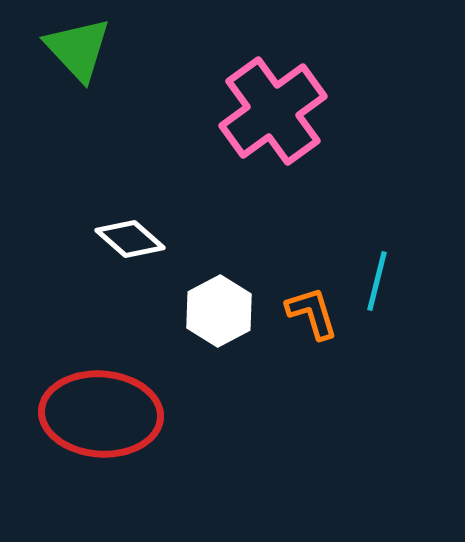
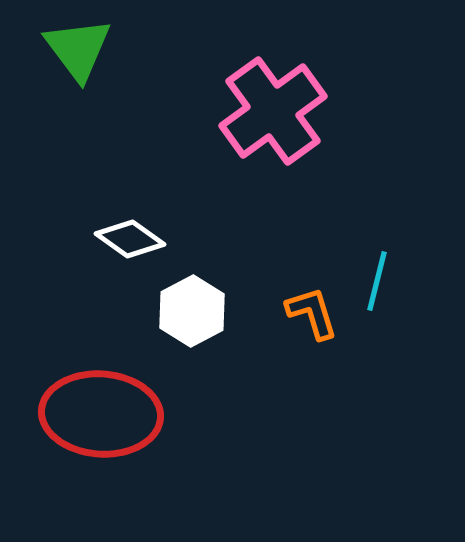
green triangle: rotated 6 degrees clockwise
white diamond: rotated 6 degrees counterclockwise
white hexagon: moved 27 px left
